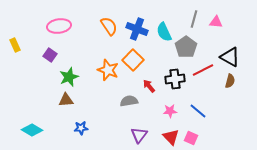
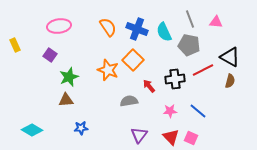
gray line: moved 4 px left; rotated 36 degrees counterclockwise
orange semicircle: moved 1 px left, 1 px down
gray pentagon: moved 3 px right, 2 px up; rotated 25 degrees counterclockwise
